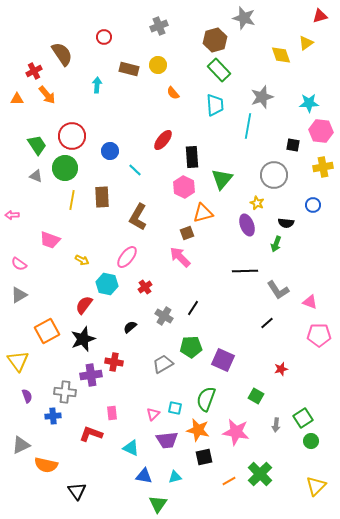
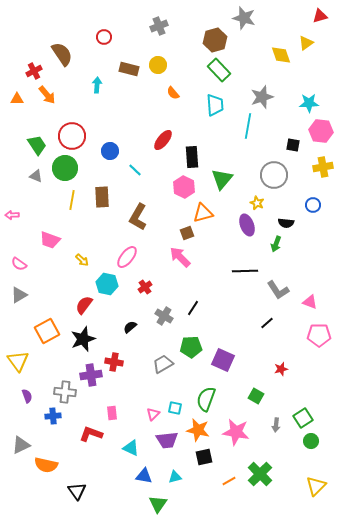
yellow arrow at (82, 260): rotated 16 degrees clockwise
